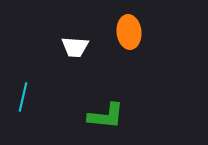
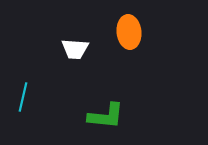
white trapezoid: moved 2 px down
